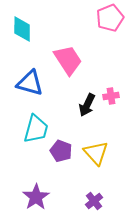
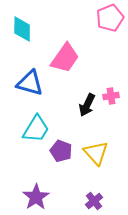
pink trapezoid: moved 3 px left, 2 px up; rotated 68 degrees clockwise
cyan trapezoid: rotated 16 degrees clockwise
